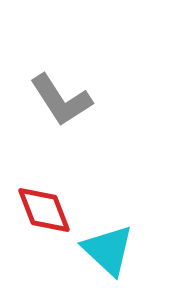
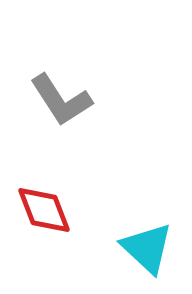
cyan triangle: moved 39 px right, 2 px up
